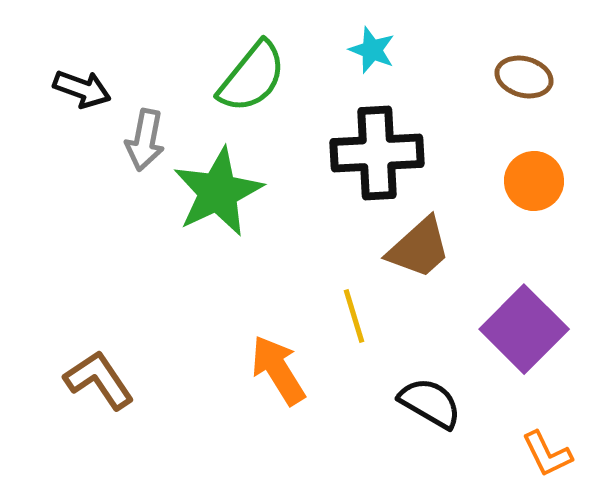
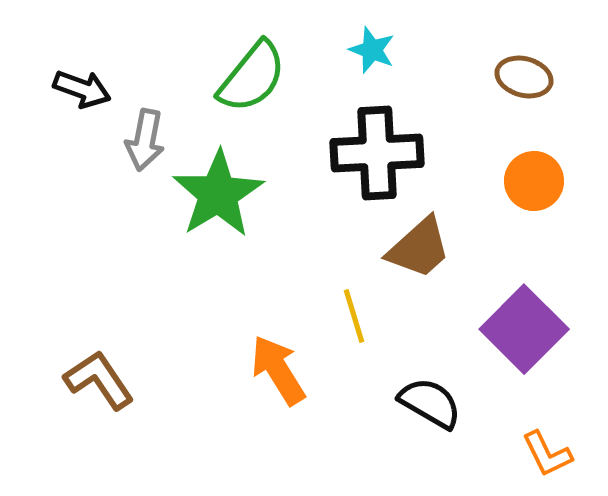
green star: moved 2 px down; rotated 6 degrees counterclockwise
